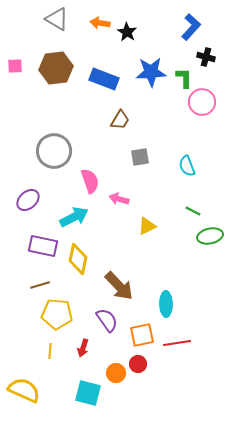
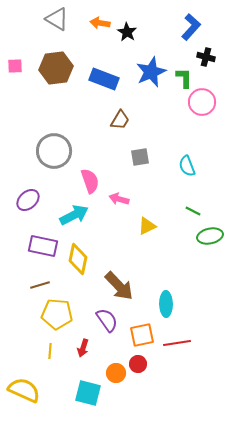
blue star: rotated 20 degrees counterclockwise
cyan arrow: moved 2 px up
